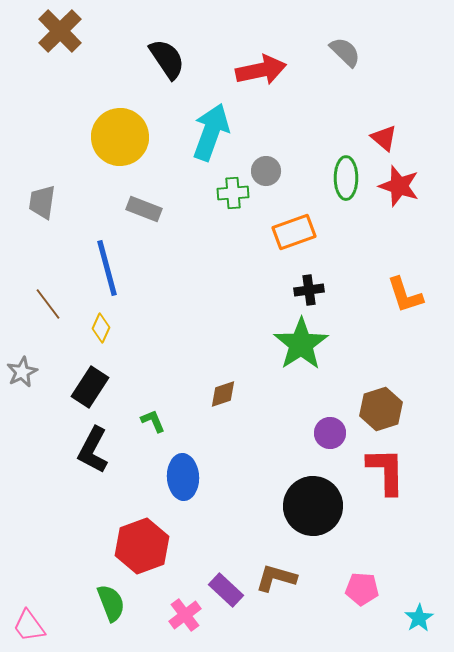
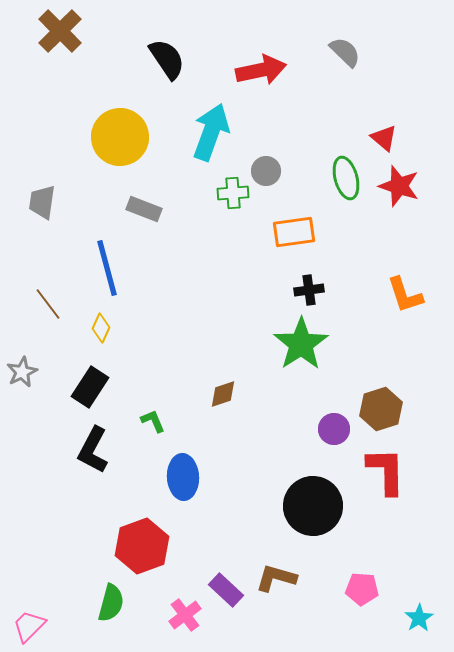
green ellipse: rotated 15 degrees counterclockwise
orange rectangle: rotated 12 degrees clockwise
purple circle: moved 4 px right, 4 px up
green semicircle: rotated 36 degrees clockwise
pink trapezoid: rotated 81 degrees clockwise
